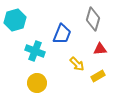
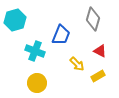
blue trapezoid: moved 1 px left, 1 px down
red triangle: moved 2 px down; rotated 32 degrees clockwise
